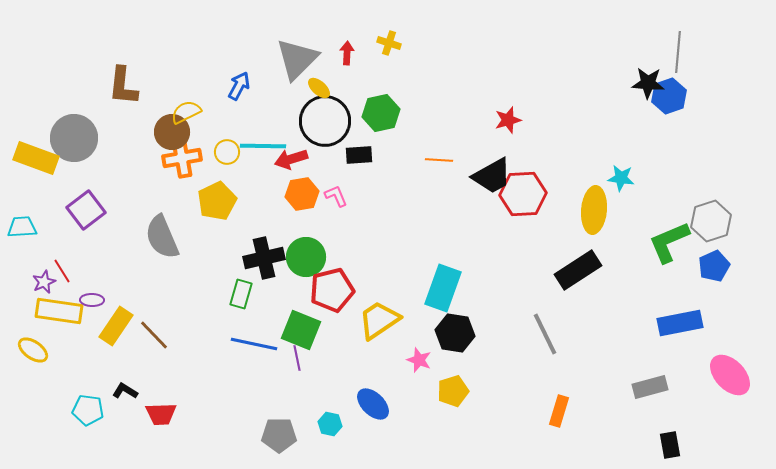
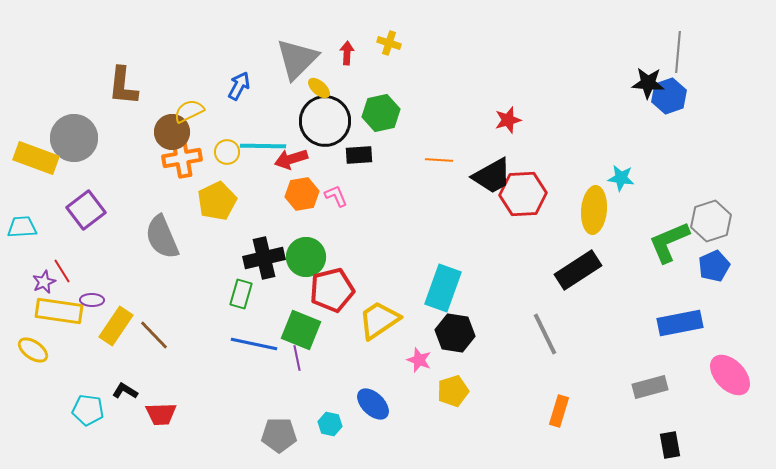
yellow semicircle at (186, 112): moved 3 px right, 1 px up
